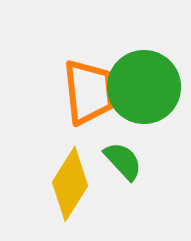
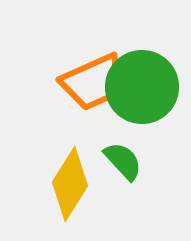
green circle: moved 2 px left
orange trapezoid: moved 4 px right, 10 px up; rotated 72 degrees clockwise
